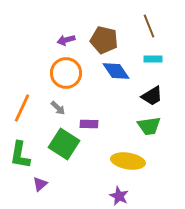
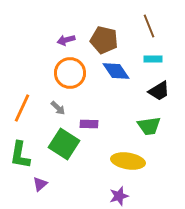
orange circle: moved 4 px right
black trapezoid: moved 7 px right, 5 px up
purple star: rotated 30 degrees clockwise
